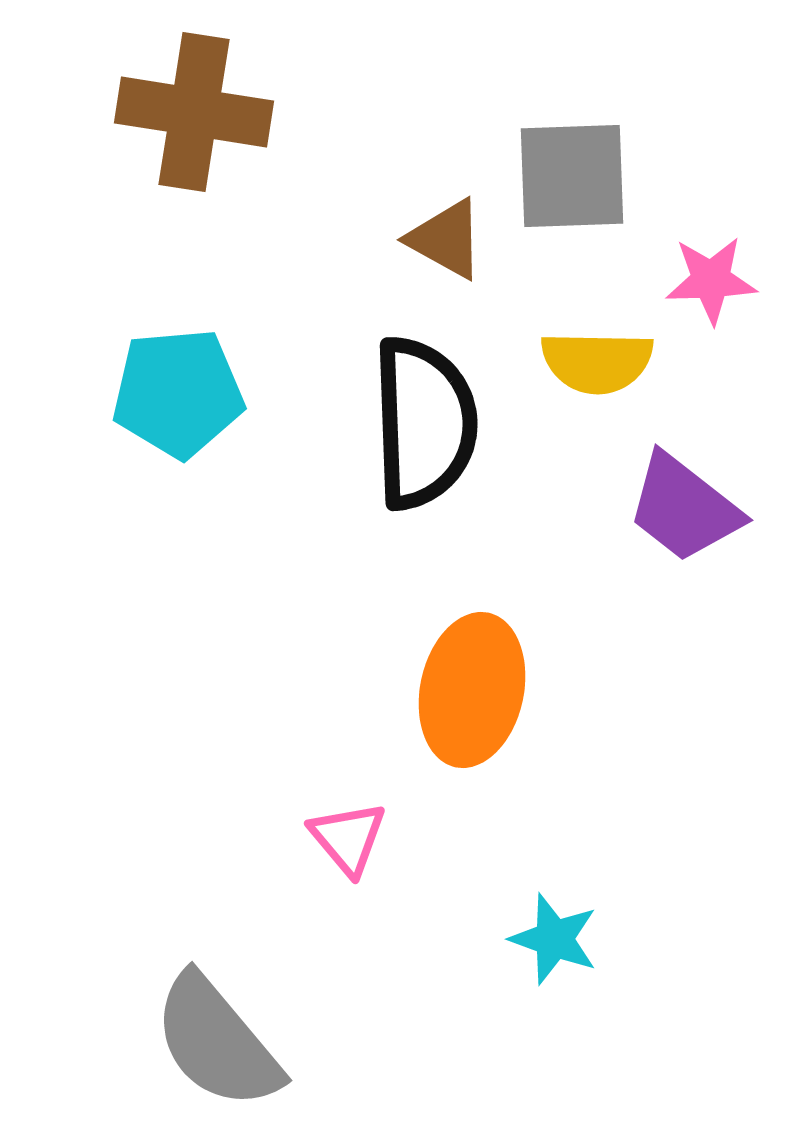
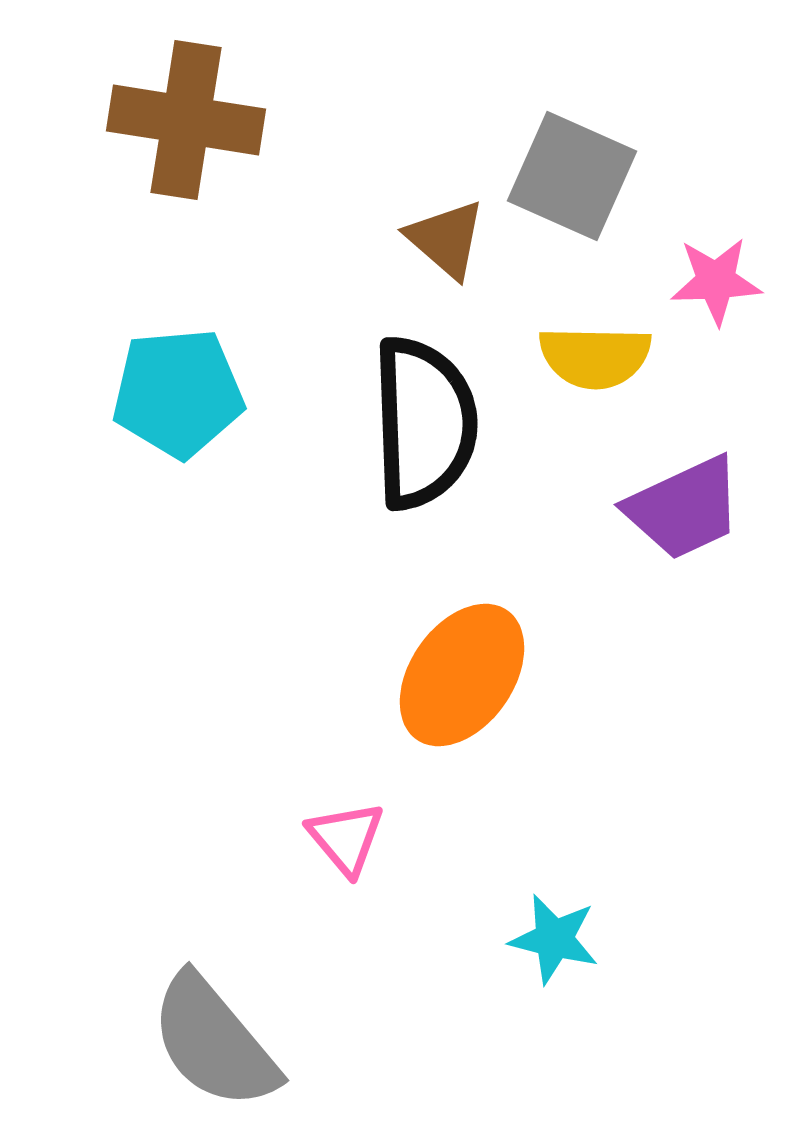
brown cross: moved 8 px left, 8 px down
gray square: rotated 26 degrees clockwise
brown triangle: rotated 12 degrees clockwise
pink star: moved 5 px right, 1 px down
yellow semicircle: moved 2 px left, 5 px up
purple trapezoid: rotated 63 degrees counterclockwise
orange ellipse: moved 10 px left, 15 px up; rotated 23 degrees clockwise
pink triangle: moved 2 px left
cyan star: rotated 6 degrees counterclockwise
gray semicircle: moved 3 px left
